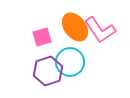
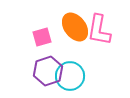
pink L-shape: moved 1 px left; rotated 44 degrees clockwise
cyan circle: moved 14 px down
